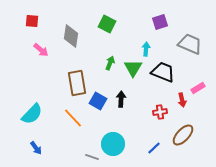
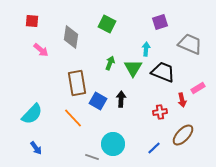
gray diamond: moved 1 px down
